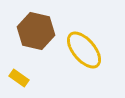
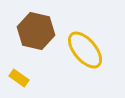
yellow ellipse: moved 1 px right
